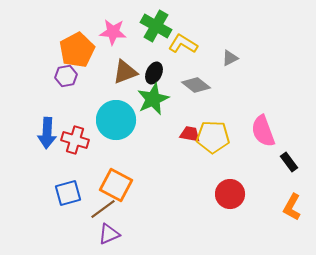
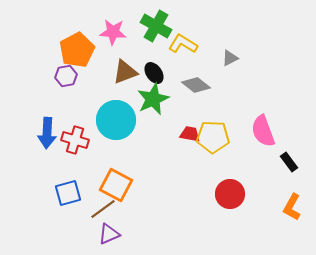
black ellipse: rotated 60 degrees counterclockwise
